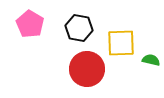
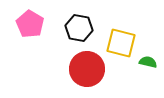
yellow square: rotated 16 degrees clockwise
green semicircle: moved 3 px left, 2 px down
